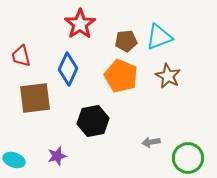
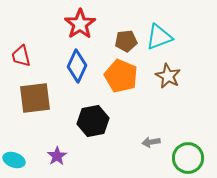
blue diamond: moved 9 px right, 3 px up
purple star: rotated 18 degrees counterclockwise
